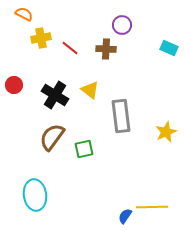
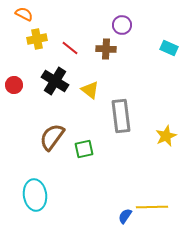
yellow cross: moved 4 px left, 1 px down
black cross: moved 14 px up
yellow star: moved 4 px down
